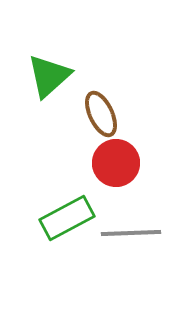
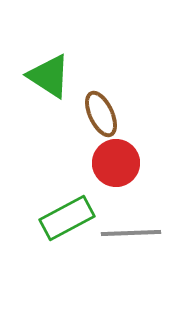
green triangle: rotated 45 degrees counterclockwise
